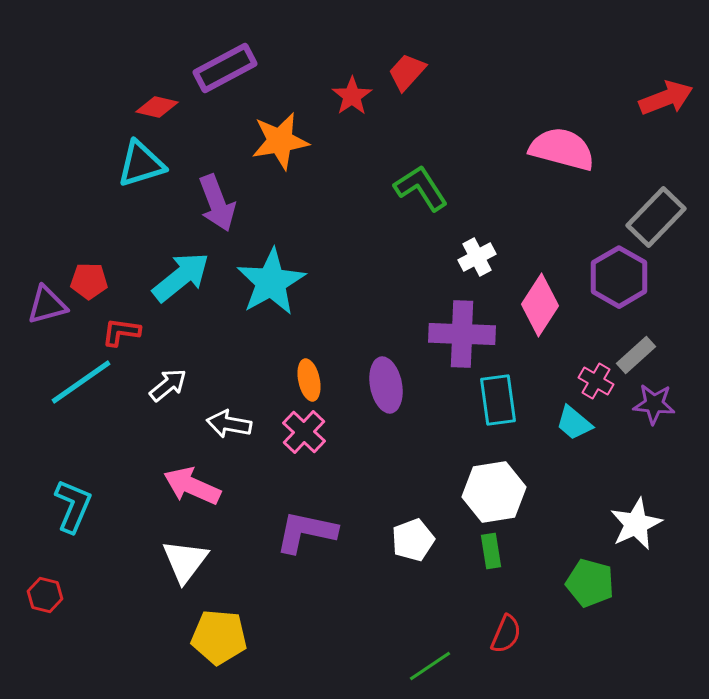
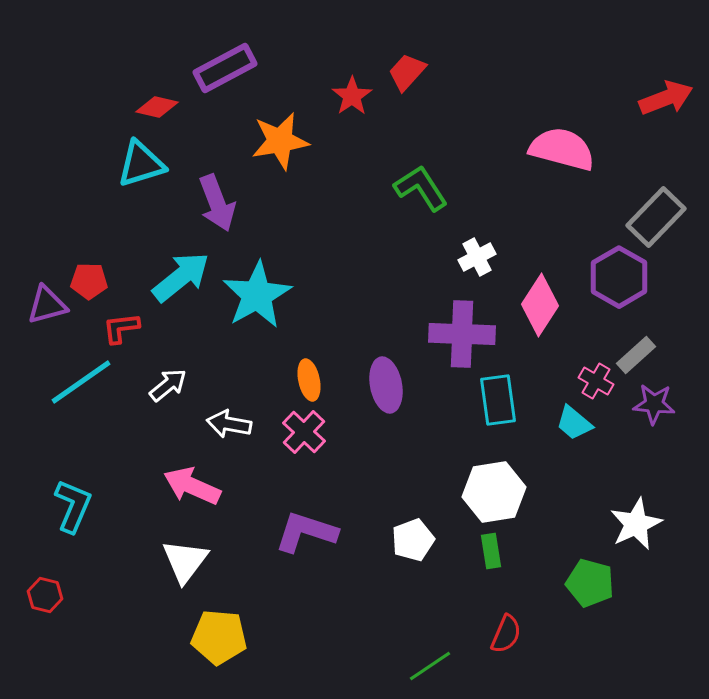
cyan star at (271, 282): moved 14 px left, 13 px down
red L-shape at (121, 332): moved 4 px up; rotated 15 degrees counterclockwise
purple L-shape at (306, 532): rotated 6 degrees clockwise
